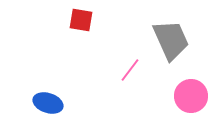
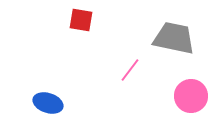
gray trapezoid: moved 3 px right, 2 px up; rotated 54 degrees counterclockwise
